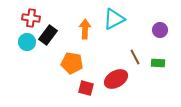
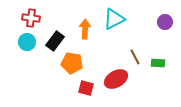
purple circle: moved 5 px right, 8 px up
black rectangle: moved 7 px right, 6 px down
